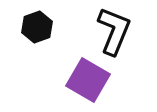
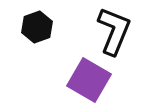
purple square: moved 1 px right
